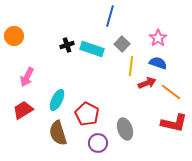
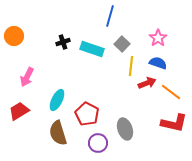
black cross: moved 4 px left, 3 px up
red trapezoid: moved 4 px left, 1 px down
